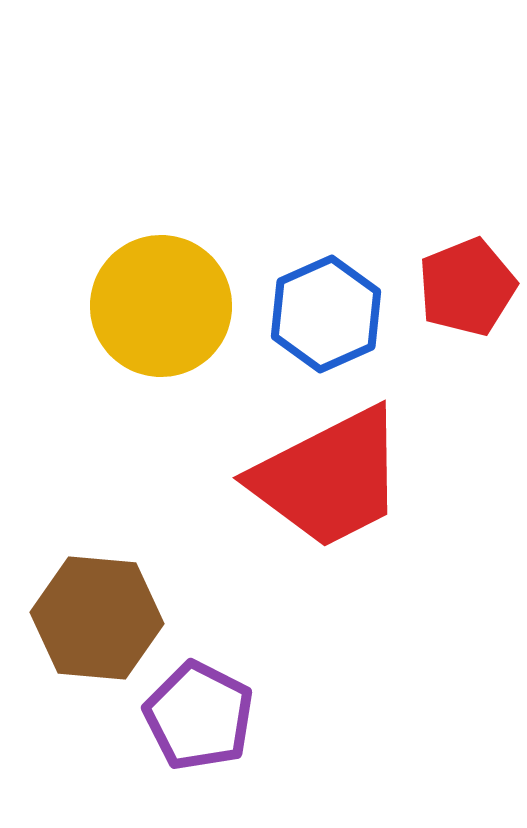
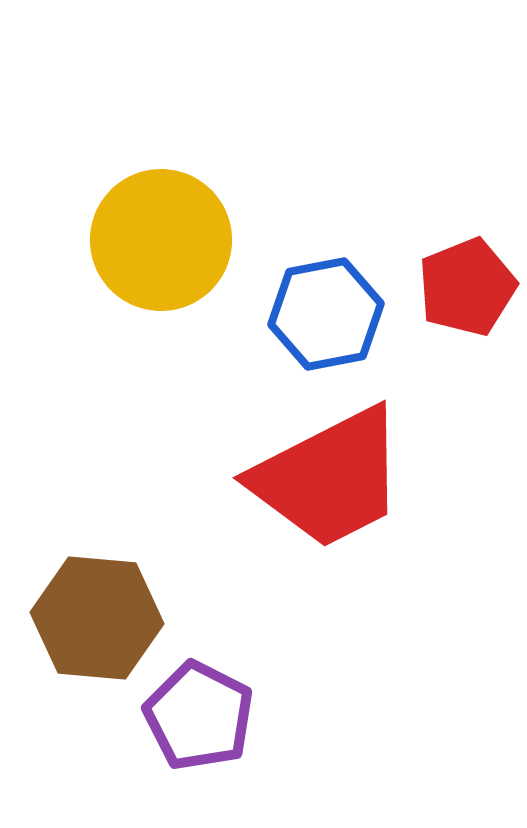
yellow circle: moved 66 px up
blue hexagon: rotated 13 degrees clockwise
